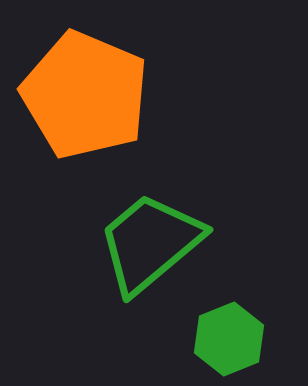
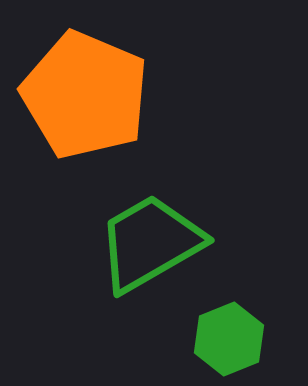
green trapezoid: rotated 10 degrees clockwise
